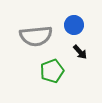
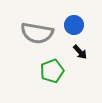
gray semicircle: moved 1 px right, 3 px up; rotated 16 degrees clockwise
